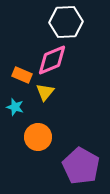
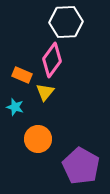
pink diamond: rotated 32 degrees counterclockwise
orange circle: moved 2 px down
